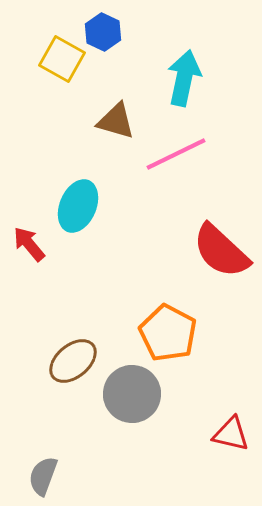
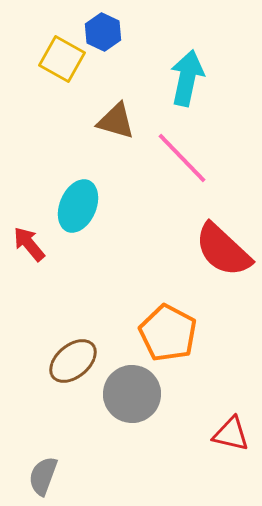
cyan arrow: moved 3 px right
pink line: moved 6 px right, 4 px down; rotated 72 degrees clockwise
red semicircle: moved 2 px right, 1 px up
